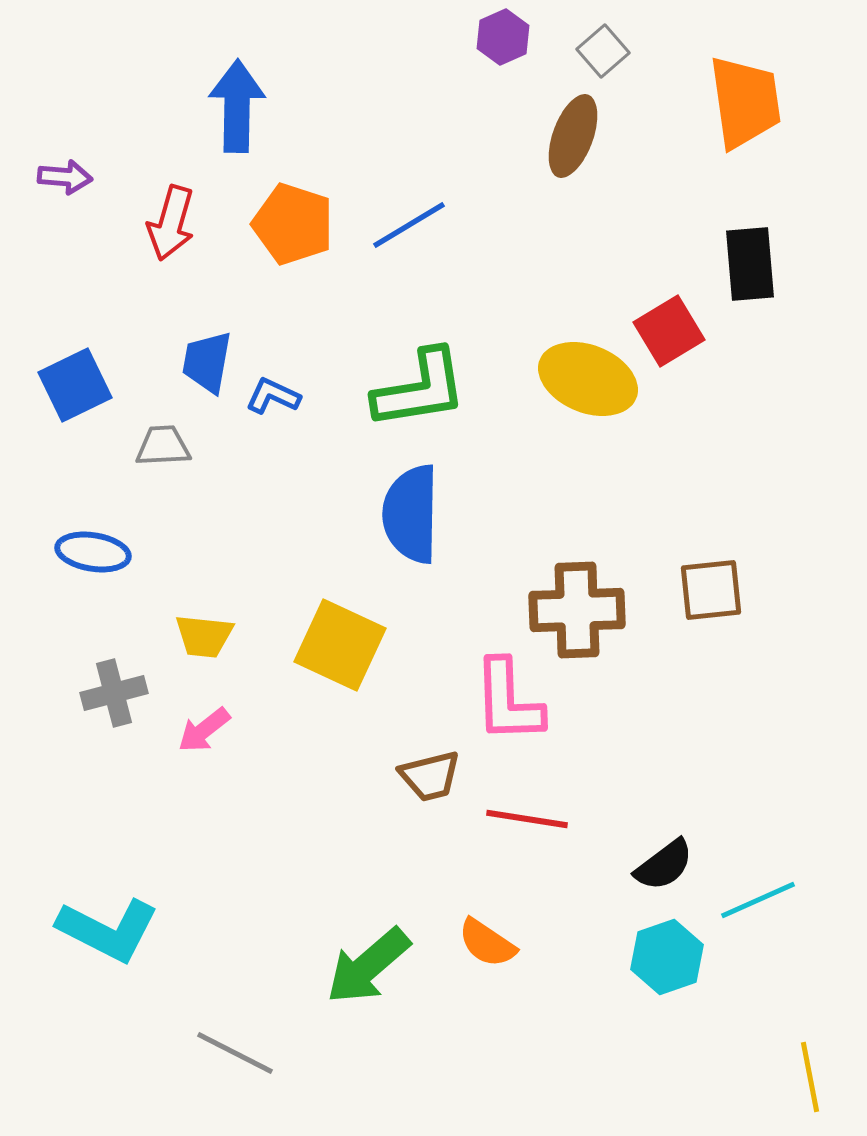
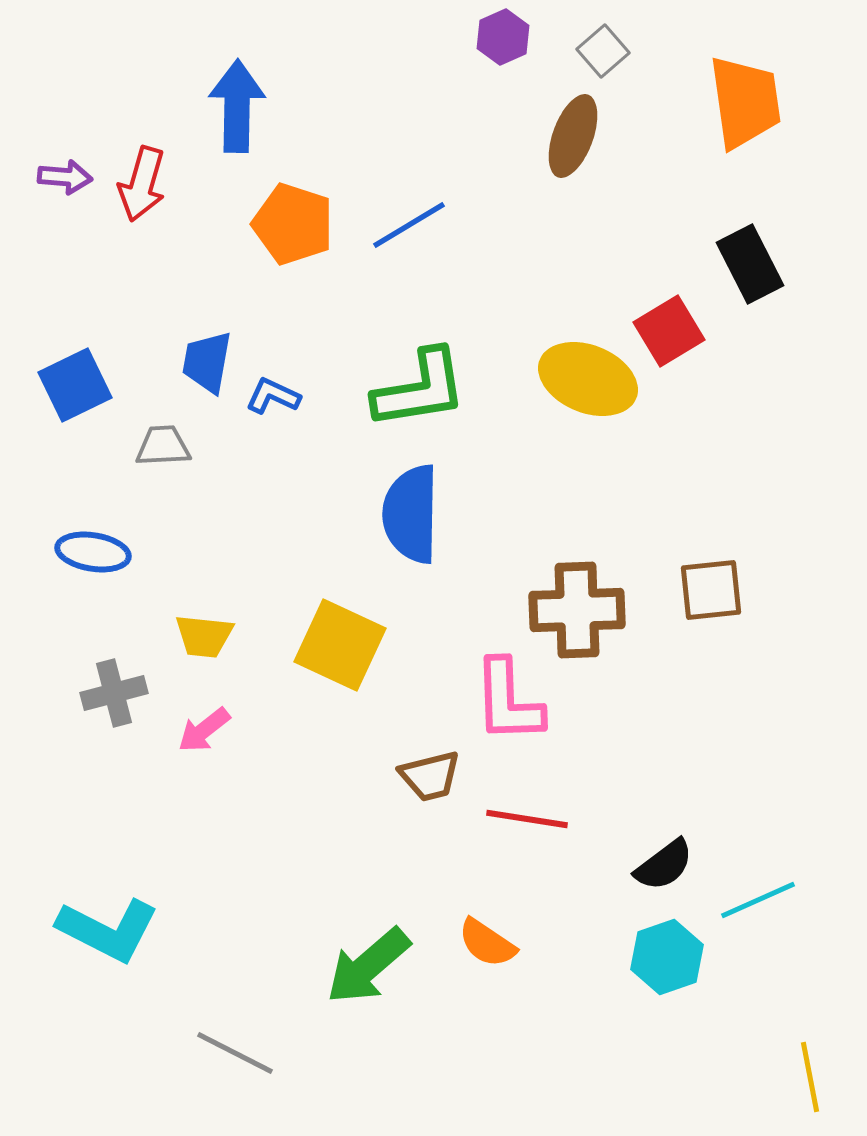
red arrow: moved 29 px left, 39 px up
black rectangle: rotated 22 degrees counterclockwise
